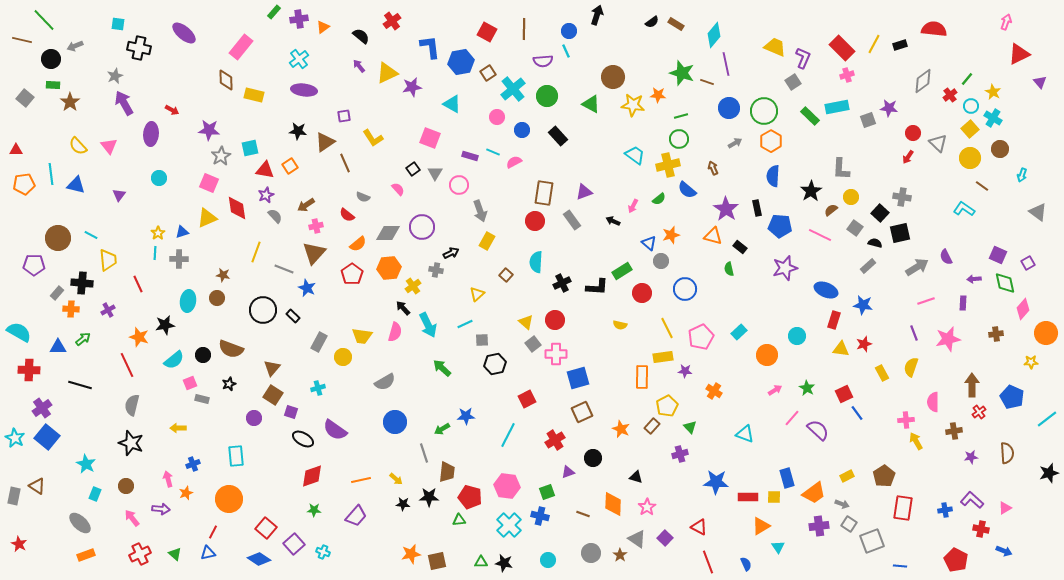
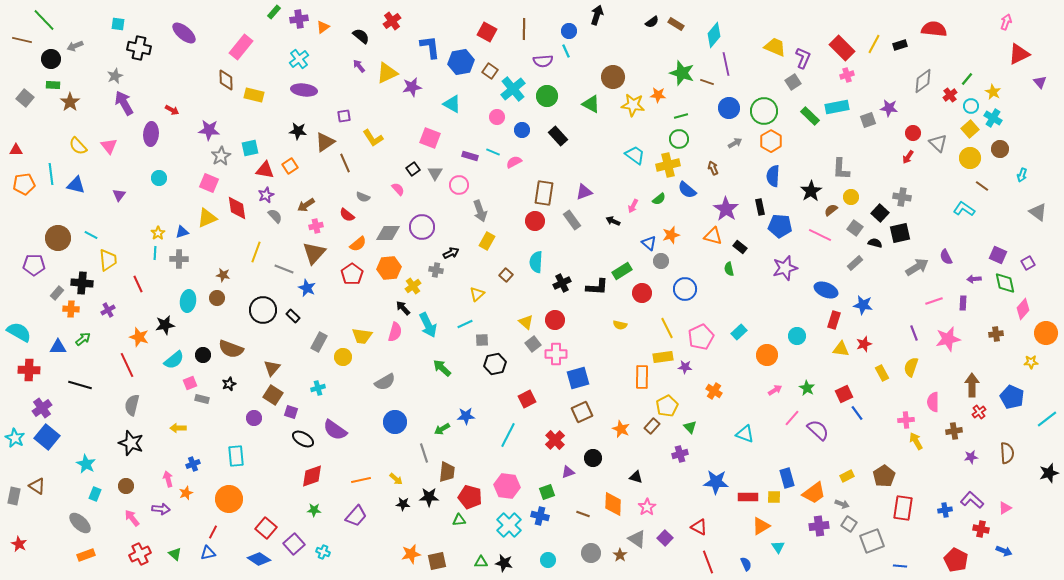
brown square at (488, 73): moved 2 px right, 2 px up; rotated 21 degrees counterclockwise
black rectangle at (757, 208): moved 3 px right, 1 px up
gray rectangle at (868, 266): moved 13 px left, 3 px up
pink line at (926, 301): moved 8 px right
purple star at (685, 371): moved 4 px up
red cross at (555, 440): rotated 12 degrees counterclockwise
